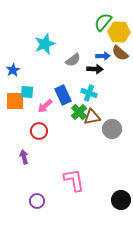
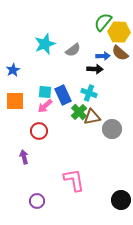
gray semicircle: moved 10 px up
cyan square: moved 18 px right
